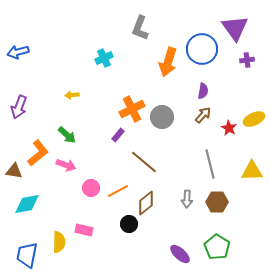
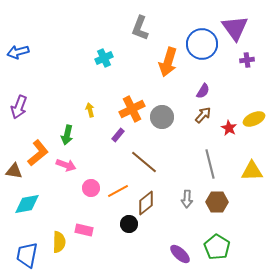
blue circle: moved 5 px up
purple semicircle: rotated 21 degrees clockwise
yellow arrow: moved 18 px right, 15 px down; rotated 80 degrees clockwise
green arrow: rotated 60 degrees clockwise
